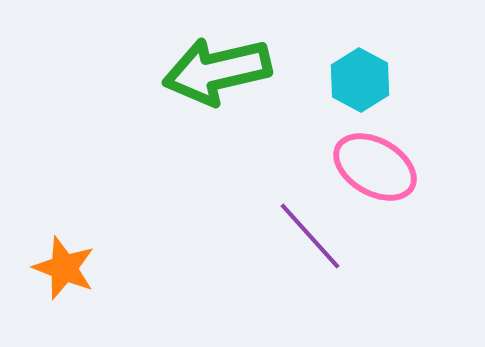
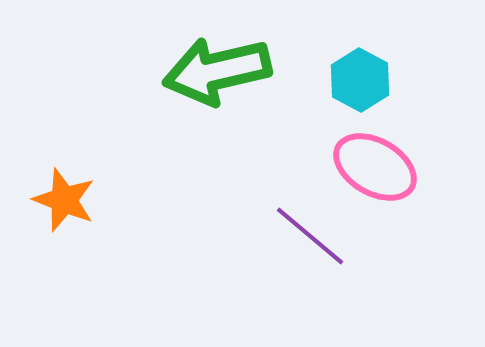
purple line: rotated 8 degrees counterclockwise
orange star: moved 68 px up
